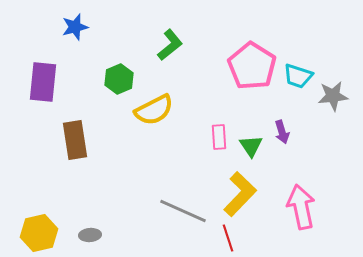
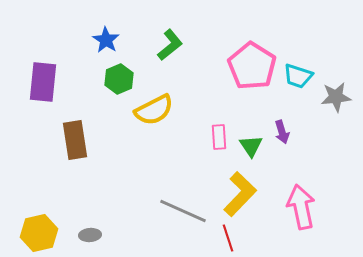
blue star: moved 31 px right, 13 px down; rotated 24 degrees counterclockwise
gray star: moved 3 px right, 1 px down
